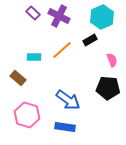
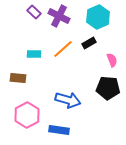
purple rectangle: moved 1 px right, 1 px up
cyan hexagon: moved 4 px left
black rectangle: moved 1 px left, 3 px down
orange line: moved 1 px right, 1 px up
cyan rectangle: moved 3 px up
brown rectangle: rotated 35 degrees counterclockwise
blue arrow: rotated 20 degrees counterclockwise
pink hexagon: rotated 15 degrees clockwise
blue rectangle: moved 6 px left, 3 px down
